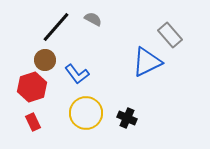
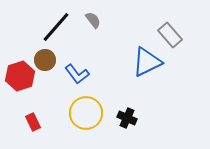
gray semicircle: moved 1 px down; rotated 24 degrees clockwise
red hexagon: moved 12 px left, 11 px up
